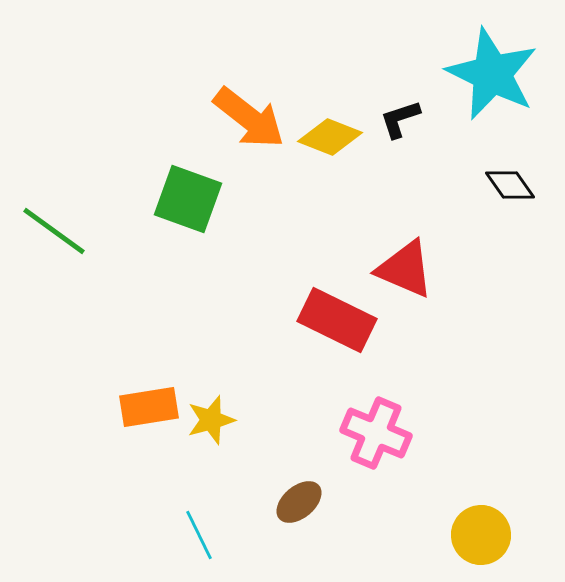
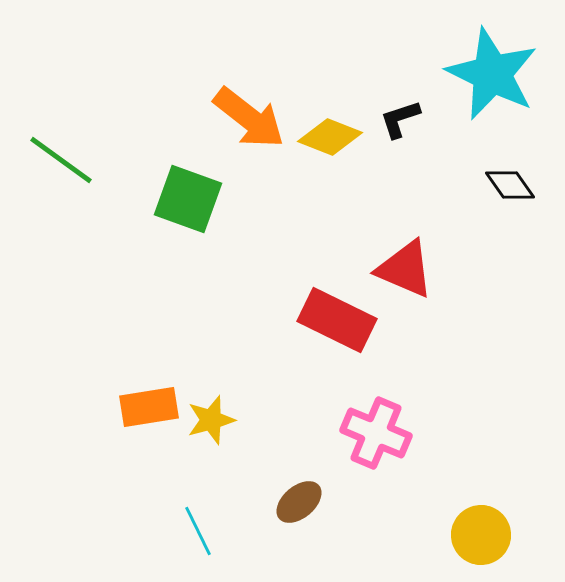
green line: moved 7 px right, 71 px up
cyan line: moved 1 px left, 4 px up
